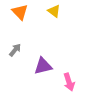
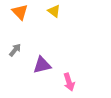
purple triangle: moved 1 px left, 1 px up
